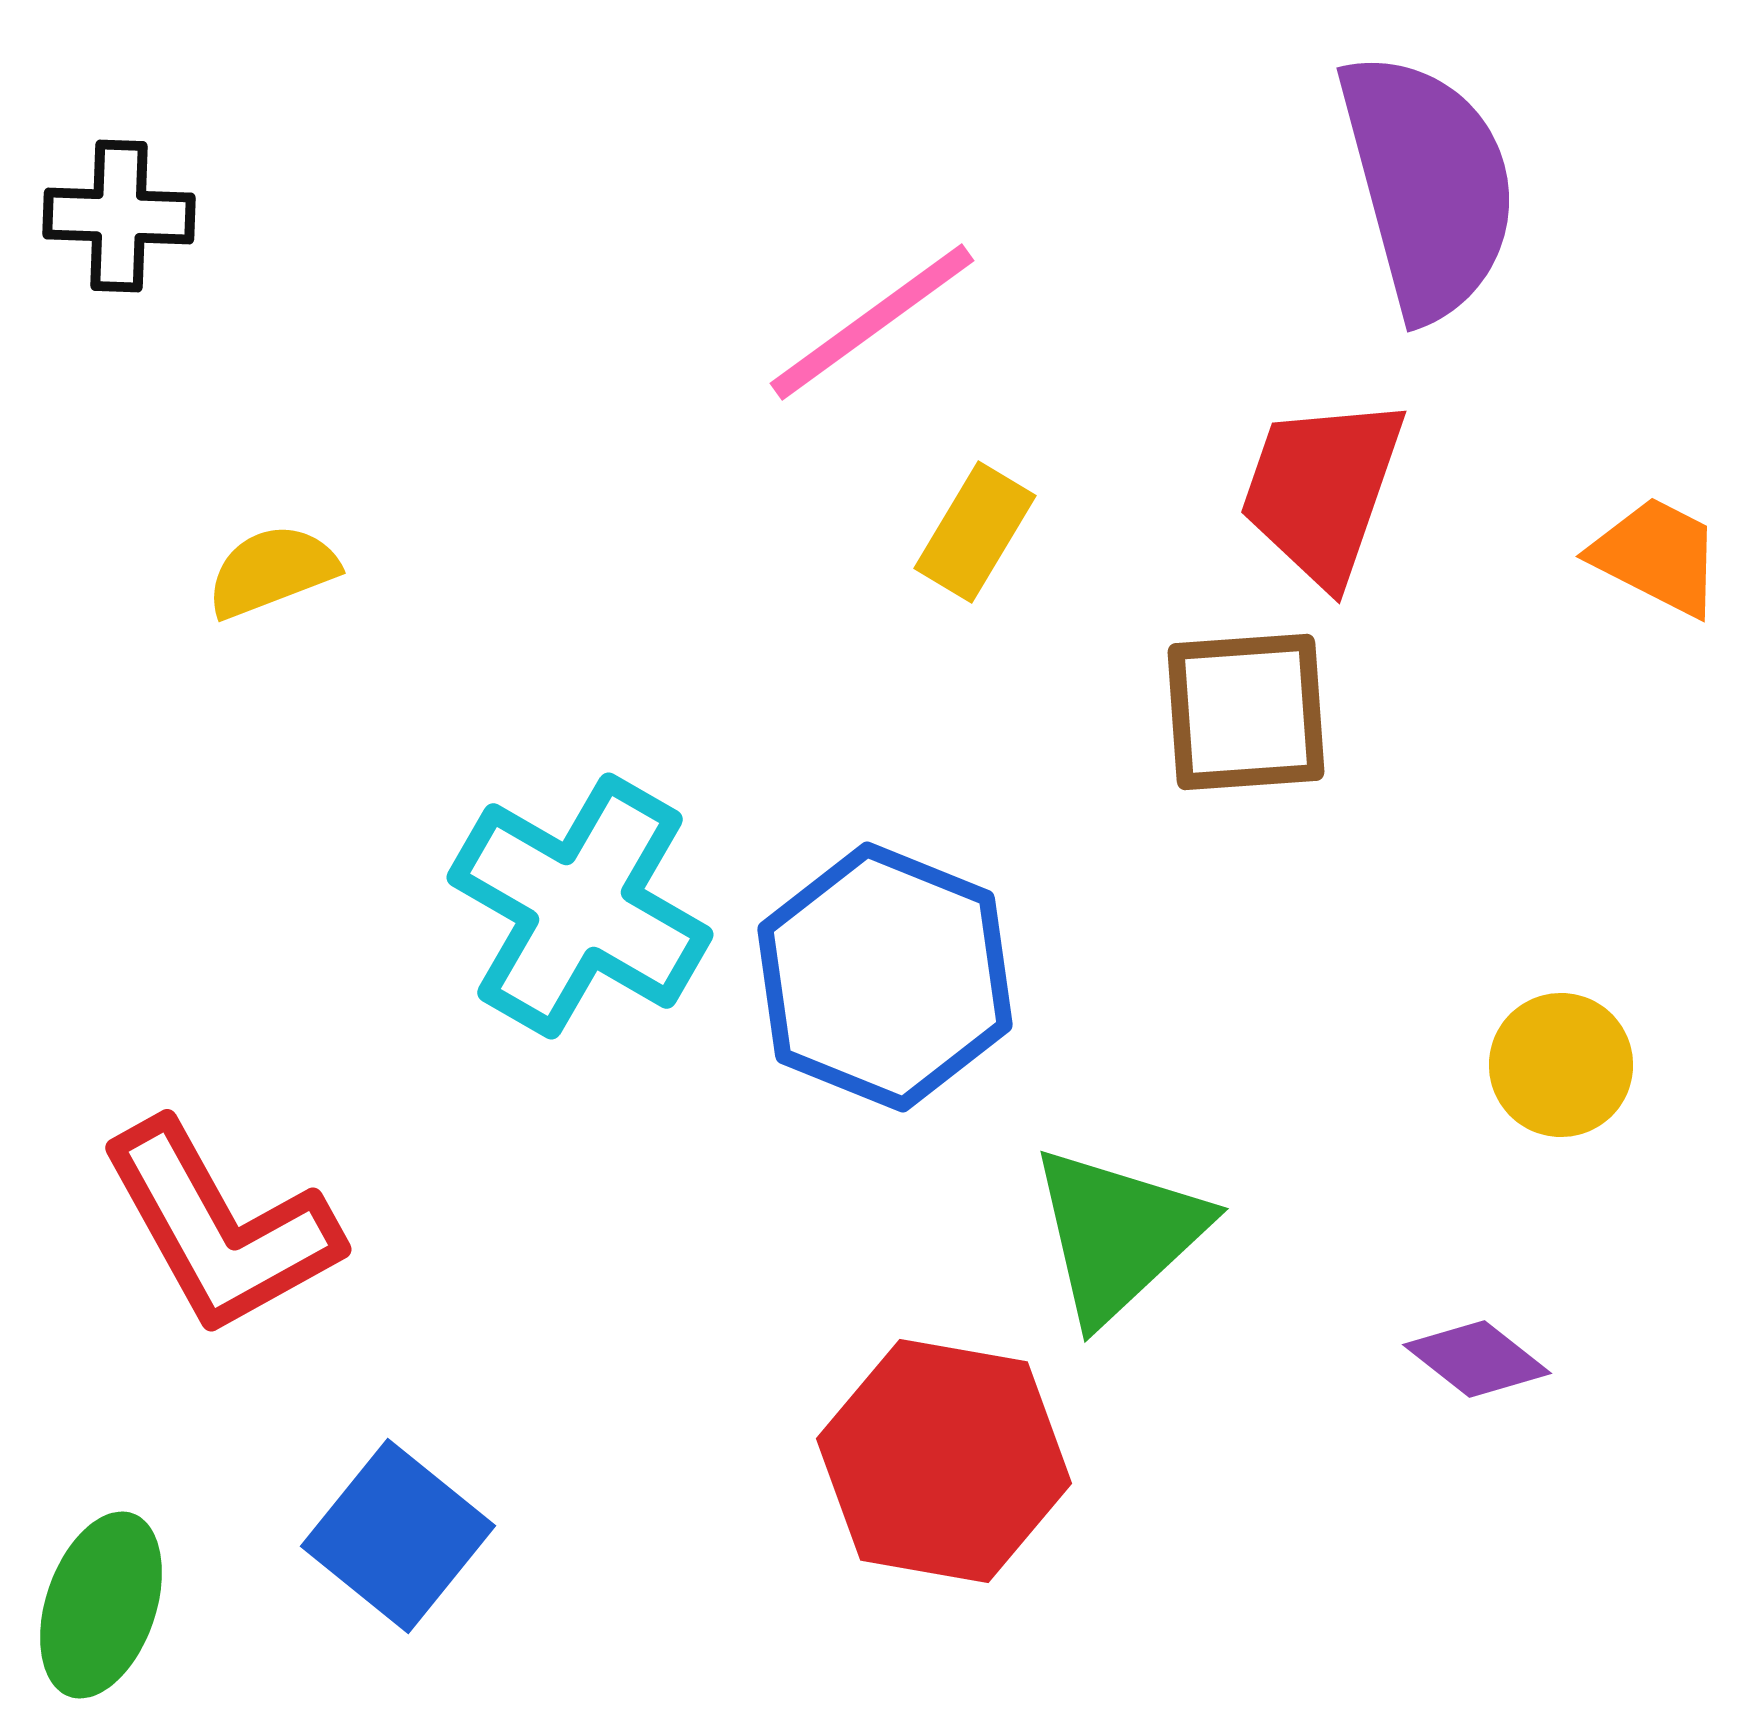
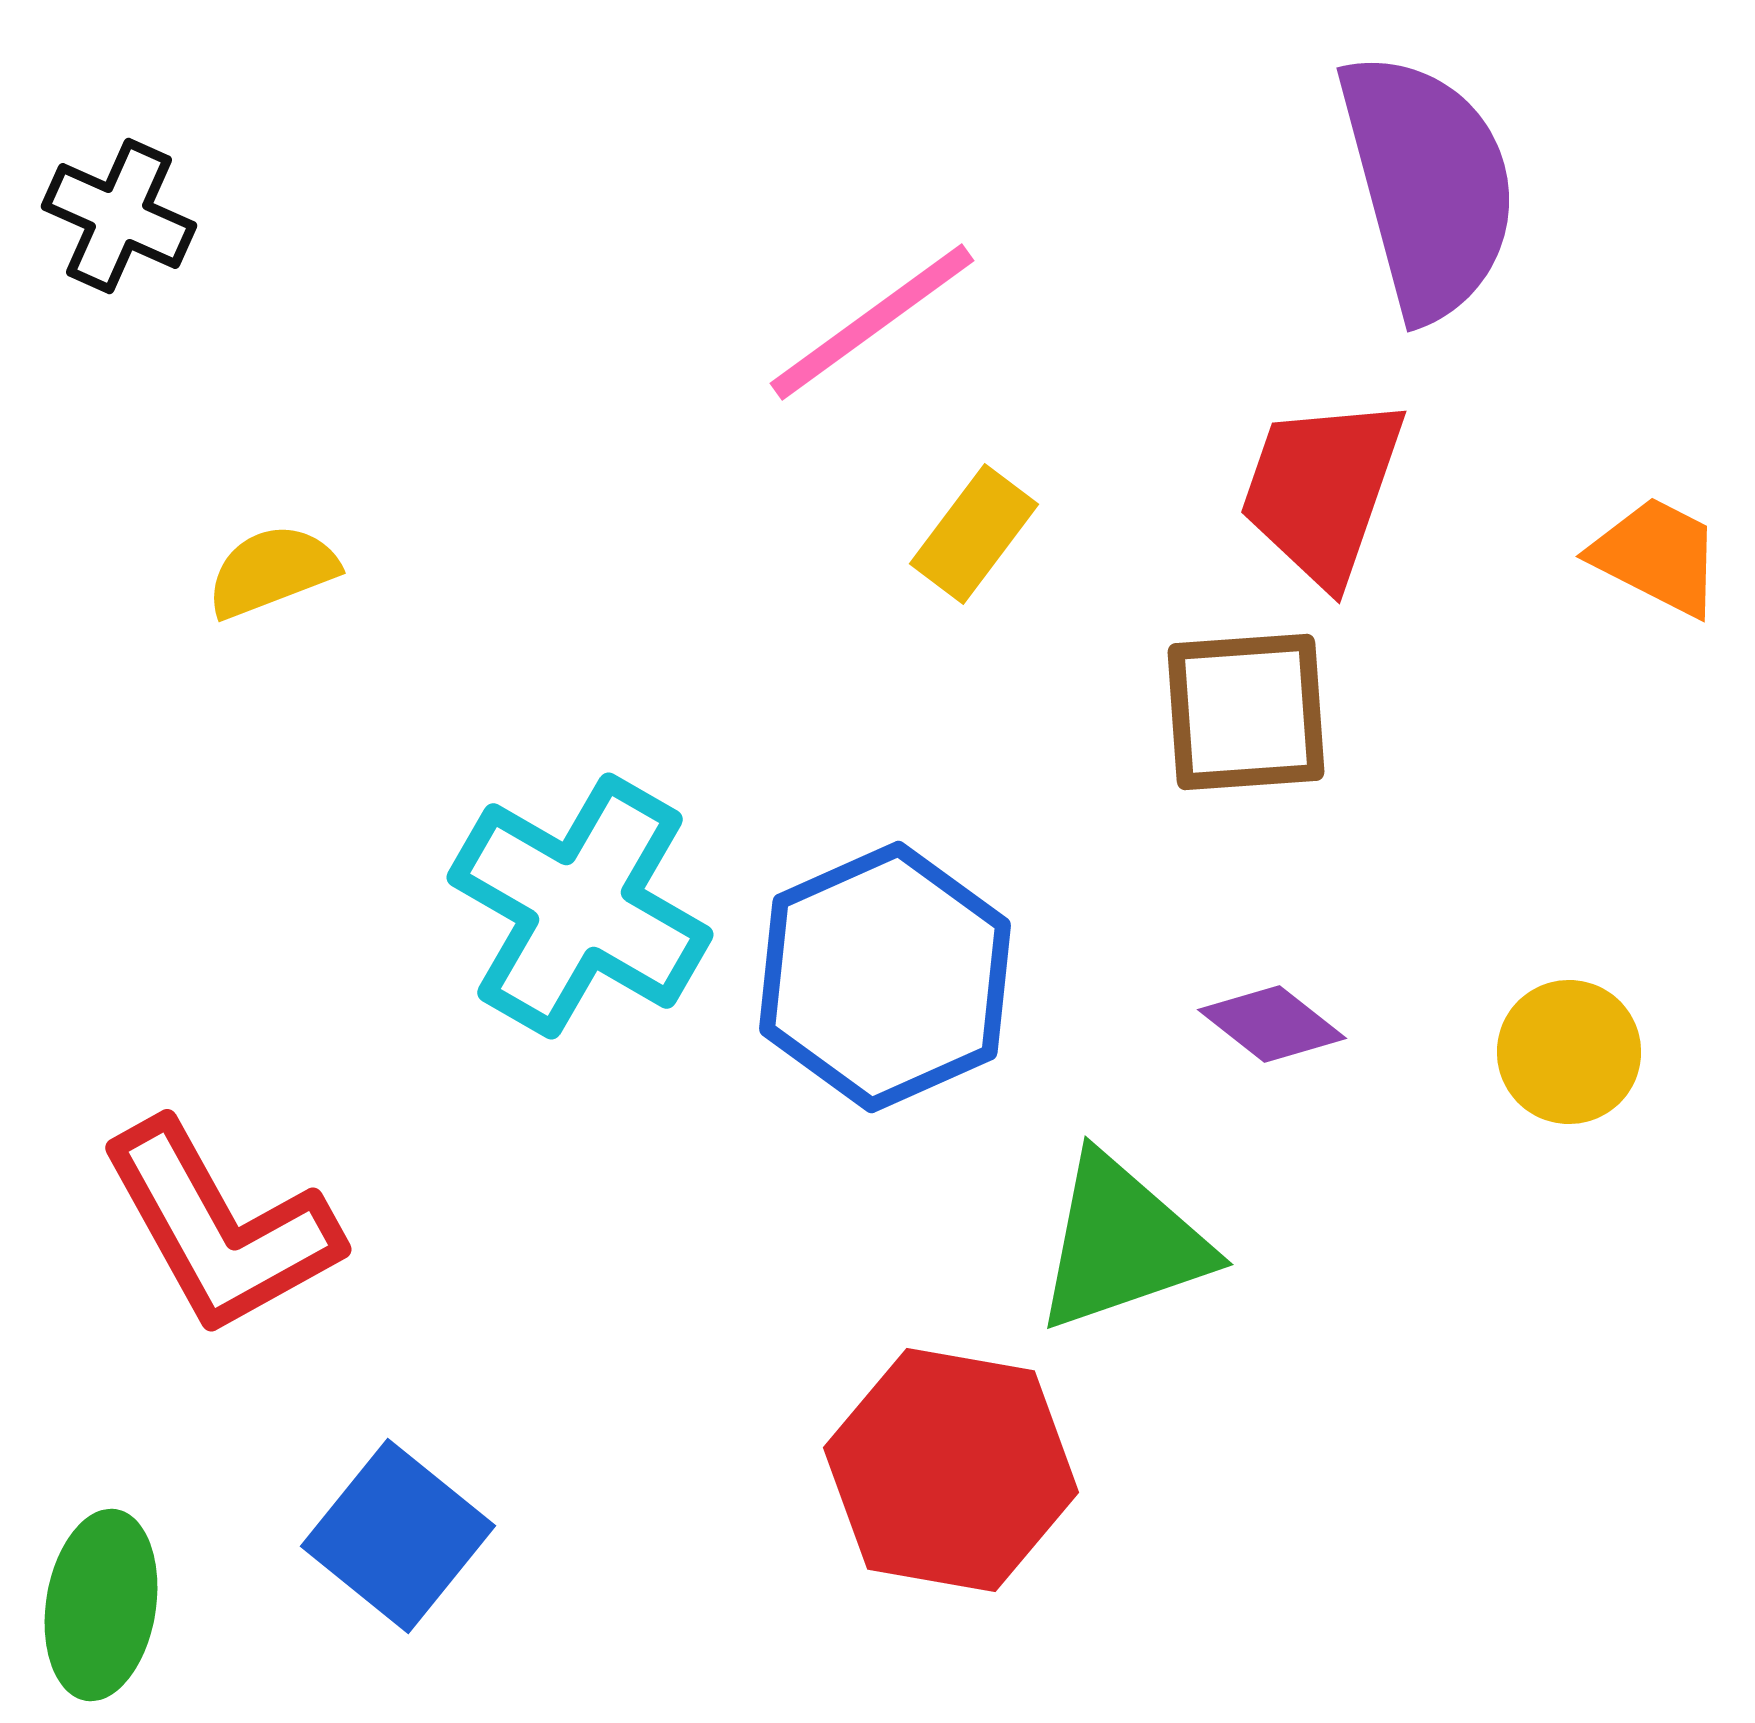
black cross: rotated 22 degrees clockwise
yellow rectangle: moved 1 px left, 2 px down; rotated 6 degrees clockwise
blue hexagon: rotated 14 degrees clockwise
yellow circle: moved 8 px right, 13 px up
green triangle: moved 4 px right, 9 px down; rotated 24 degrees clockwise
purple diamond: moved 205 px left, 335 px up
red hexagon: moved 7 px right, 9 px down
green ellipse: rotated 10 degrees counterclockwise
